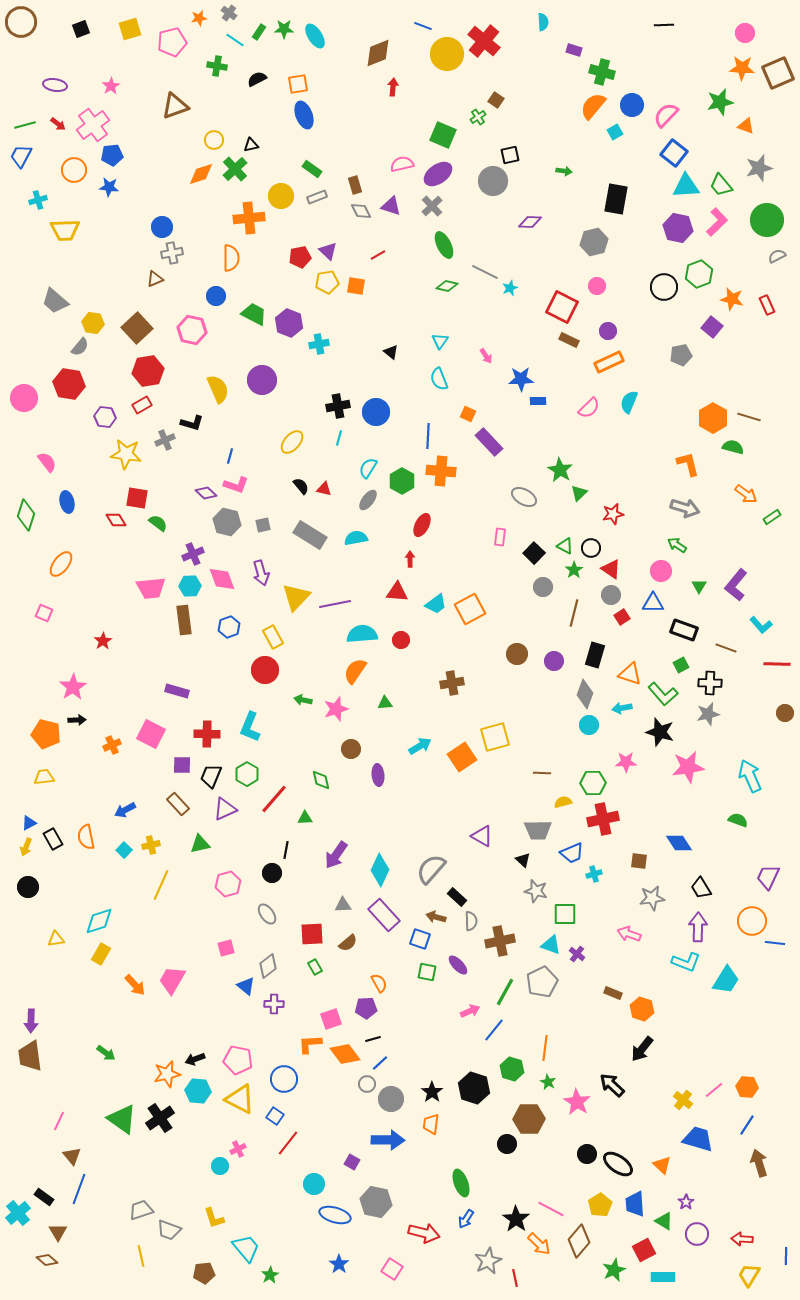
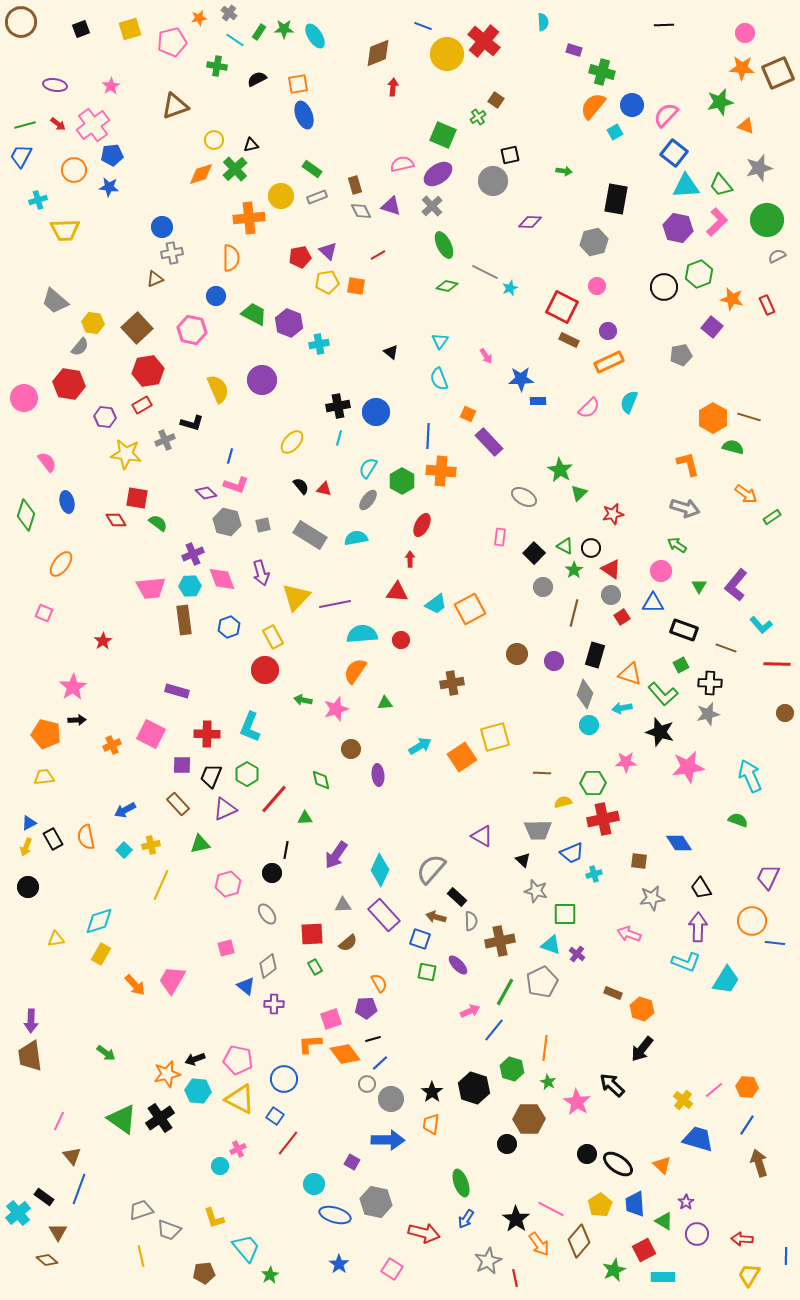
orange arrow at (539, 1244): rotated 10 degrees clockwise
